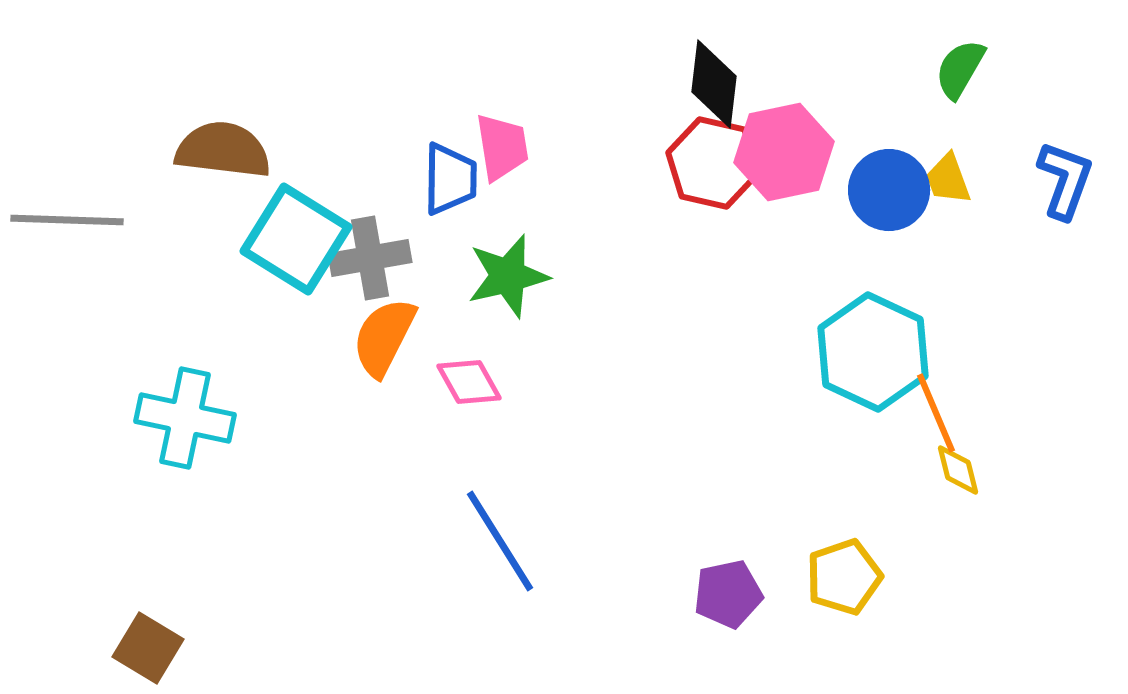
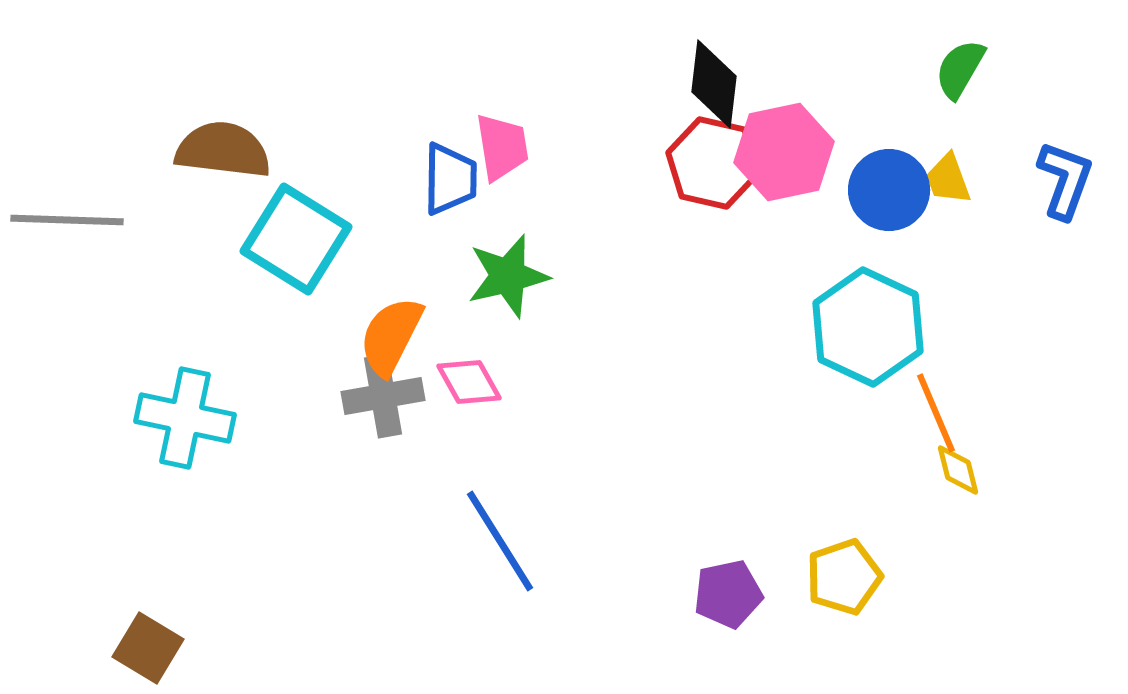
gray cross: moved 13 px right, 138 px down
orange semicircle: moved 7 px right, 1 px up
cyan hexagon: moved 5 px left, 25 px up
